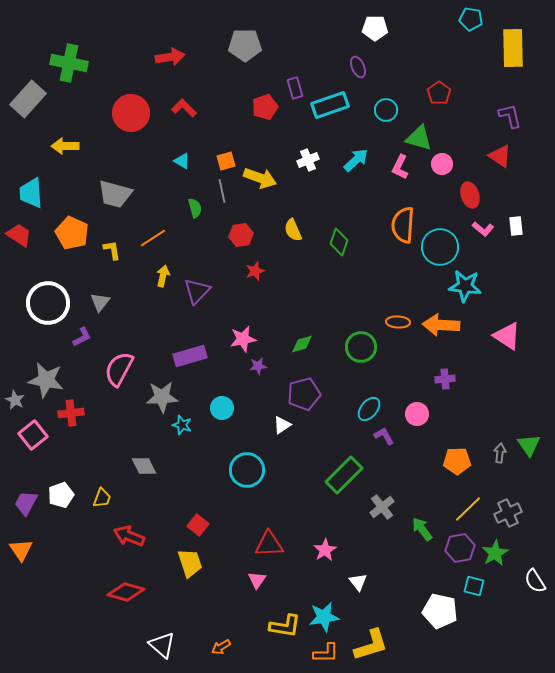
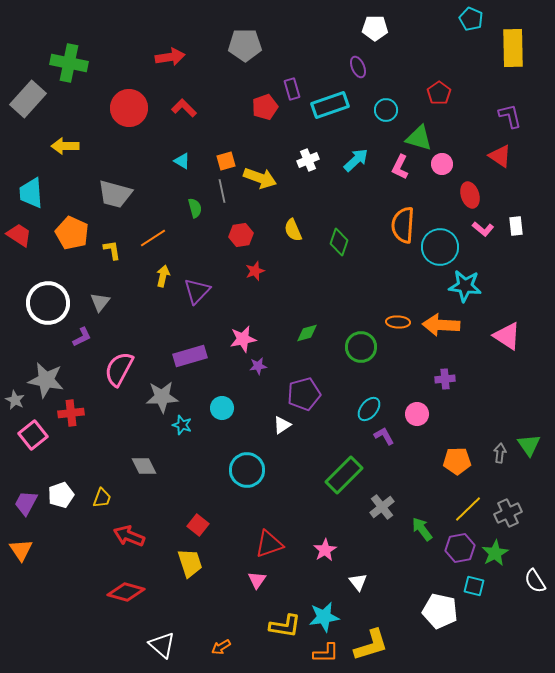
cyan pentagon at (471, 19): rotated 15 degrees clockwise
purple rectangle at (295, 88): moved 3 px left, 1 px down
red circle at (131, 113): moved 2 px left, 5 px up
green diamond at (302, 344): moved 5 px right, 11 px up
red triangle at (269, 544): rotated 16 degrees counterclockwise
